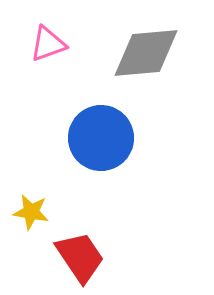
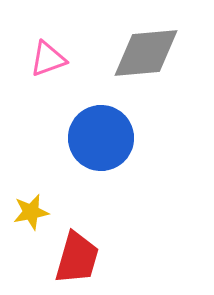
pink triangle: moved 15 px down
yellow star: rotated 21 degrees counterclockwise
red trapezoid: moved 3 px left, 1 px down; rotated 50 degrees clockwise
